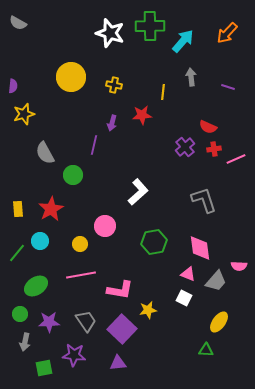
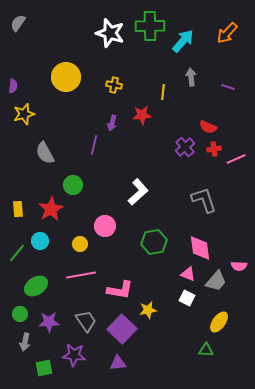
gray semicircle at (18, 23): rotated 96 degrees clockwise
yellow circle at (71, 77): moved 5 px left
green circle at (73, 175): moved 10 px down
white square at (184, 298): moved 3 px right
